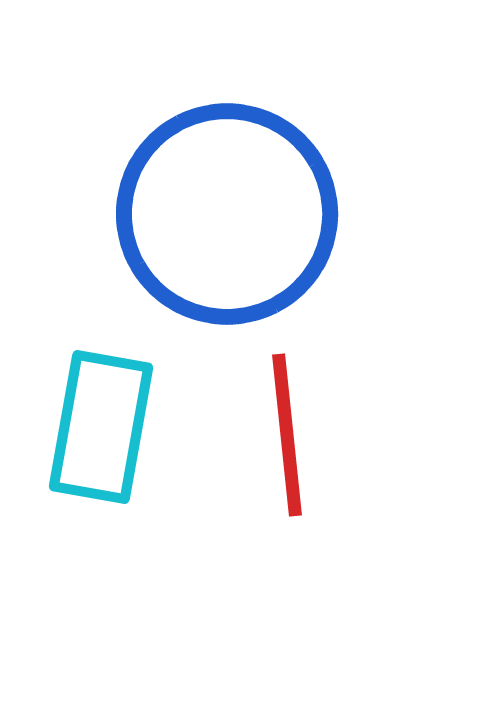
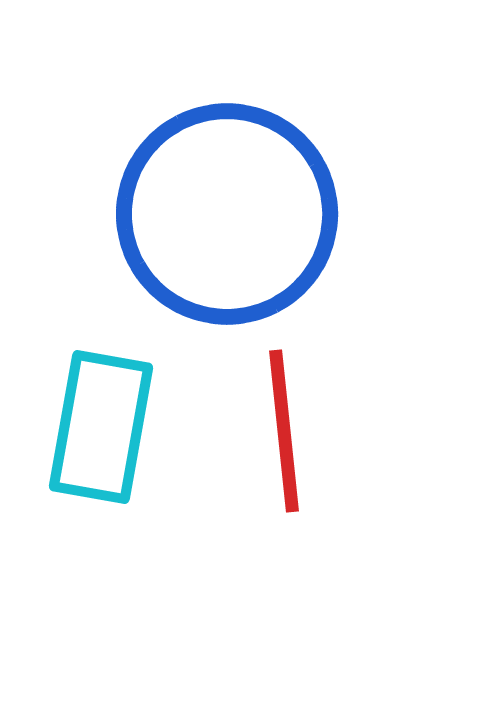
red line: moved 3 px left, 4 px up
